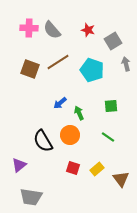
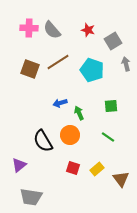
blue arrow: rotated 24 degrees clockwise
